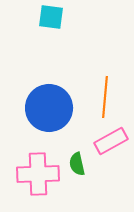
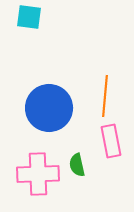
cyan square: moved 22 px left
orange line: moved 1 px up
pink rectangle: rotated 72 degrees counterclockwise
green semicircle: moved 1 px down
